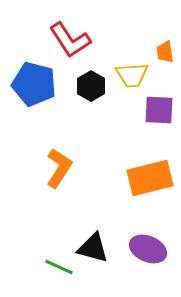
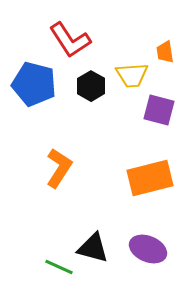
purple square: rotated 12 degrees clockwise
